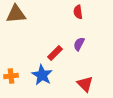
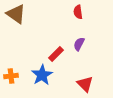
brown triangle: rotated 40 degrees clockwise
red rectangle: moved 1 px right, 1 px down
blue star: rotated 10 degrees clockwise
